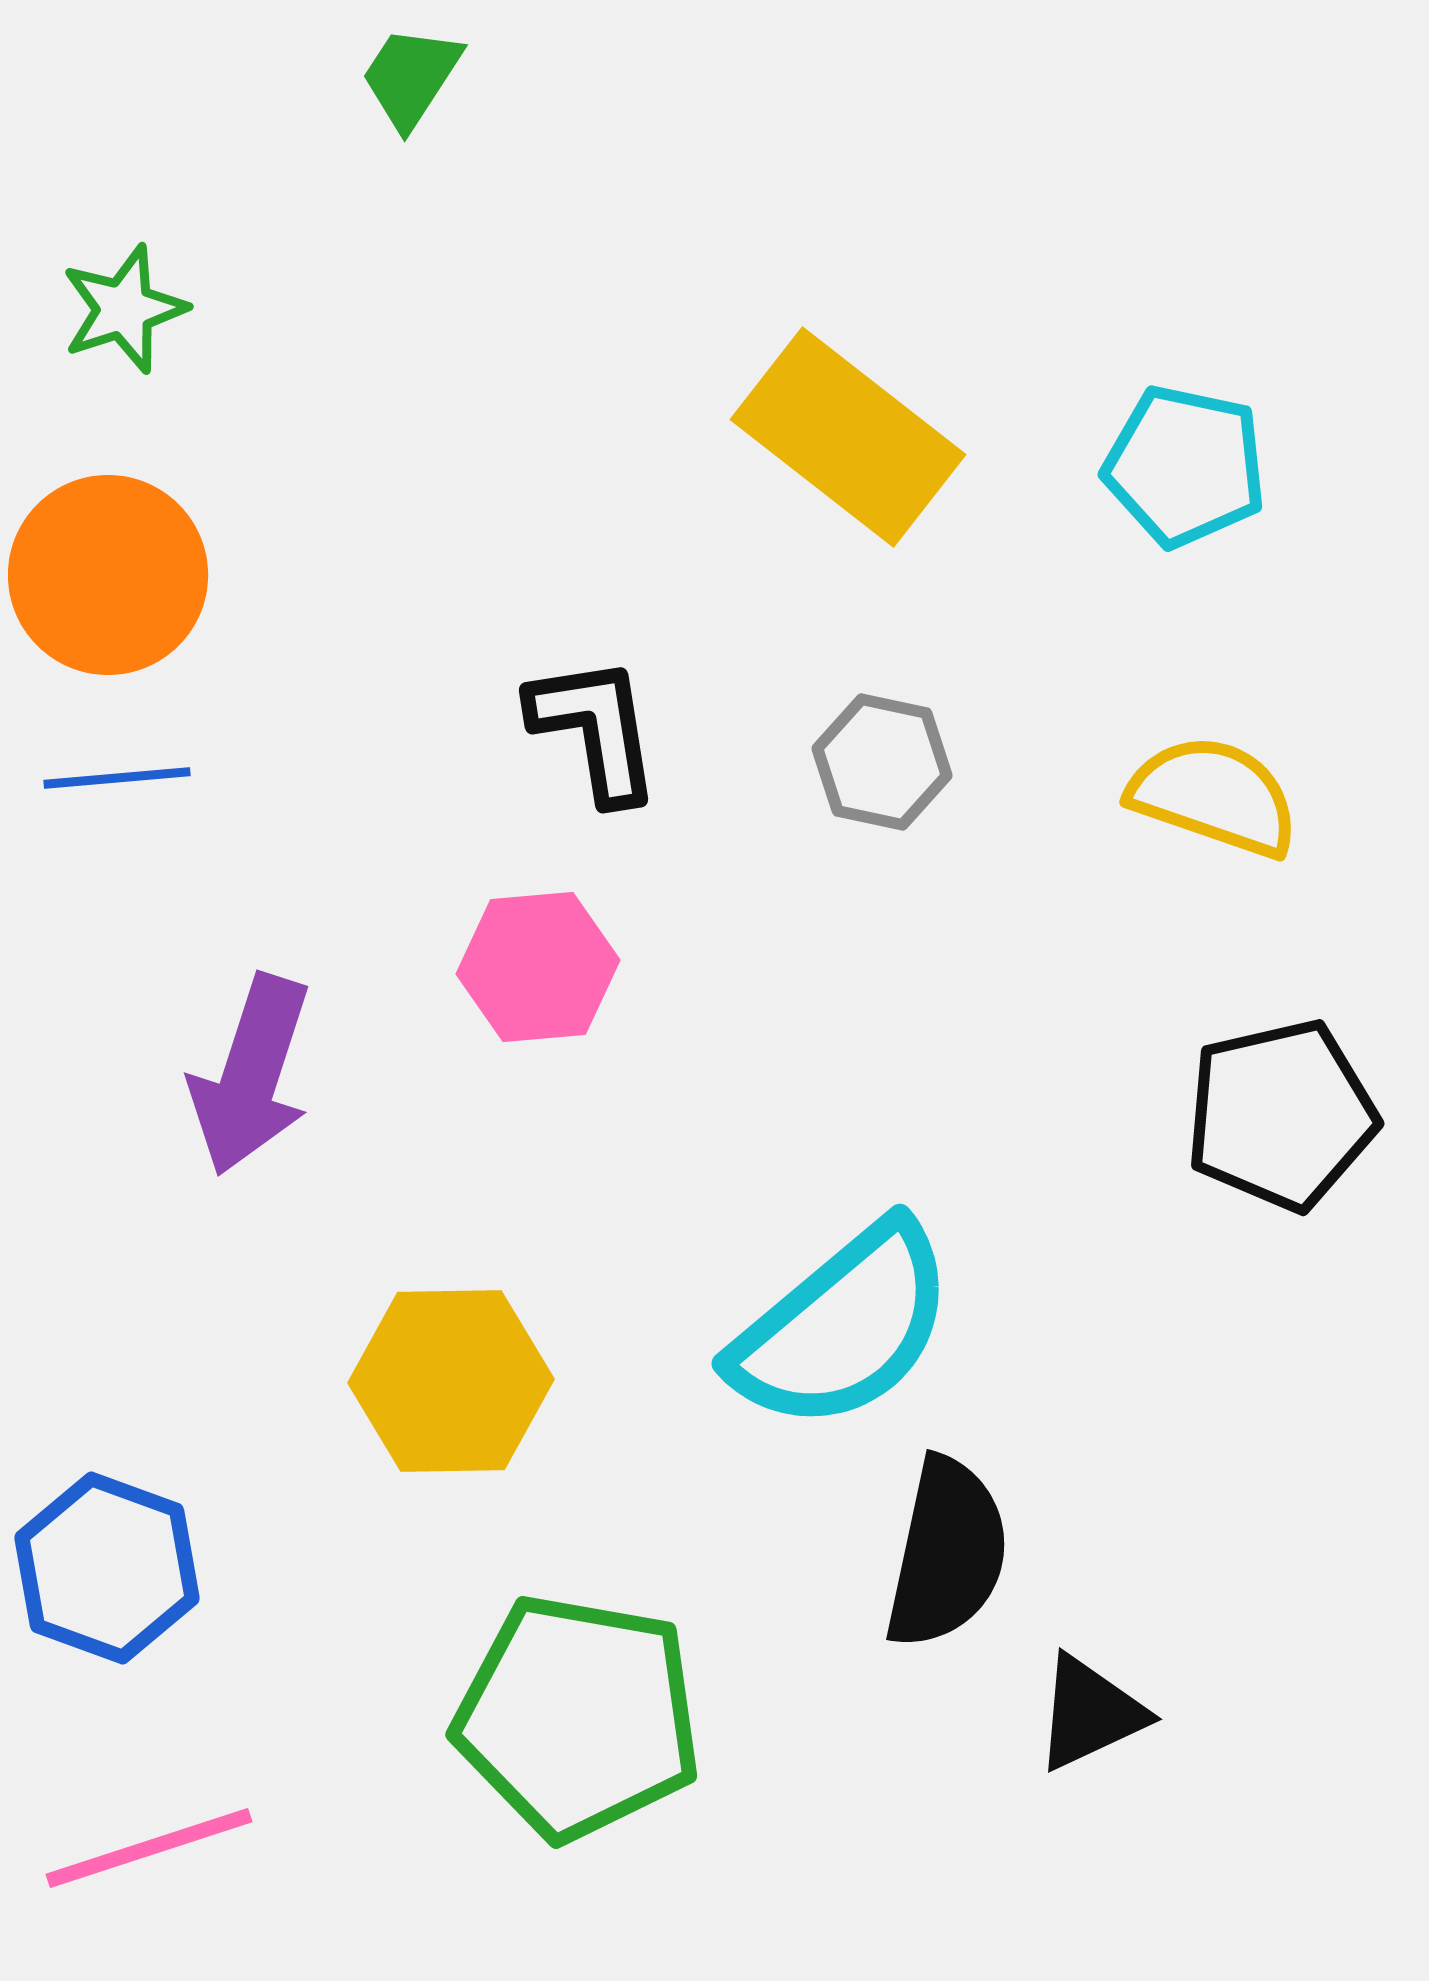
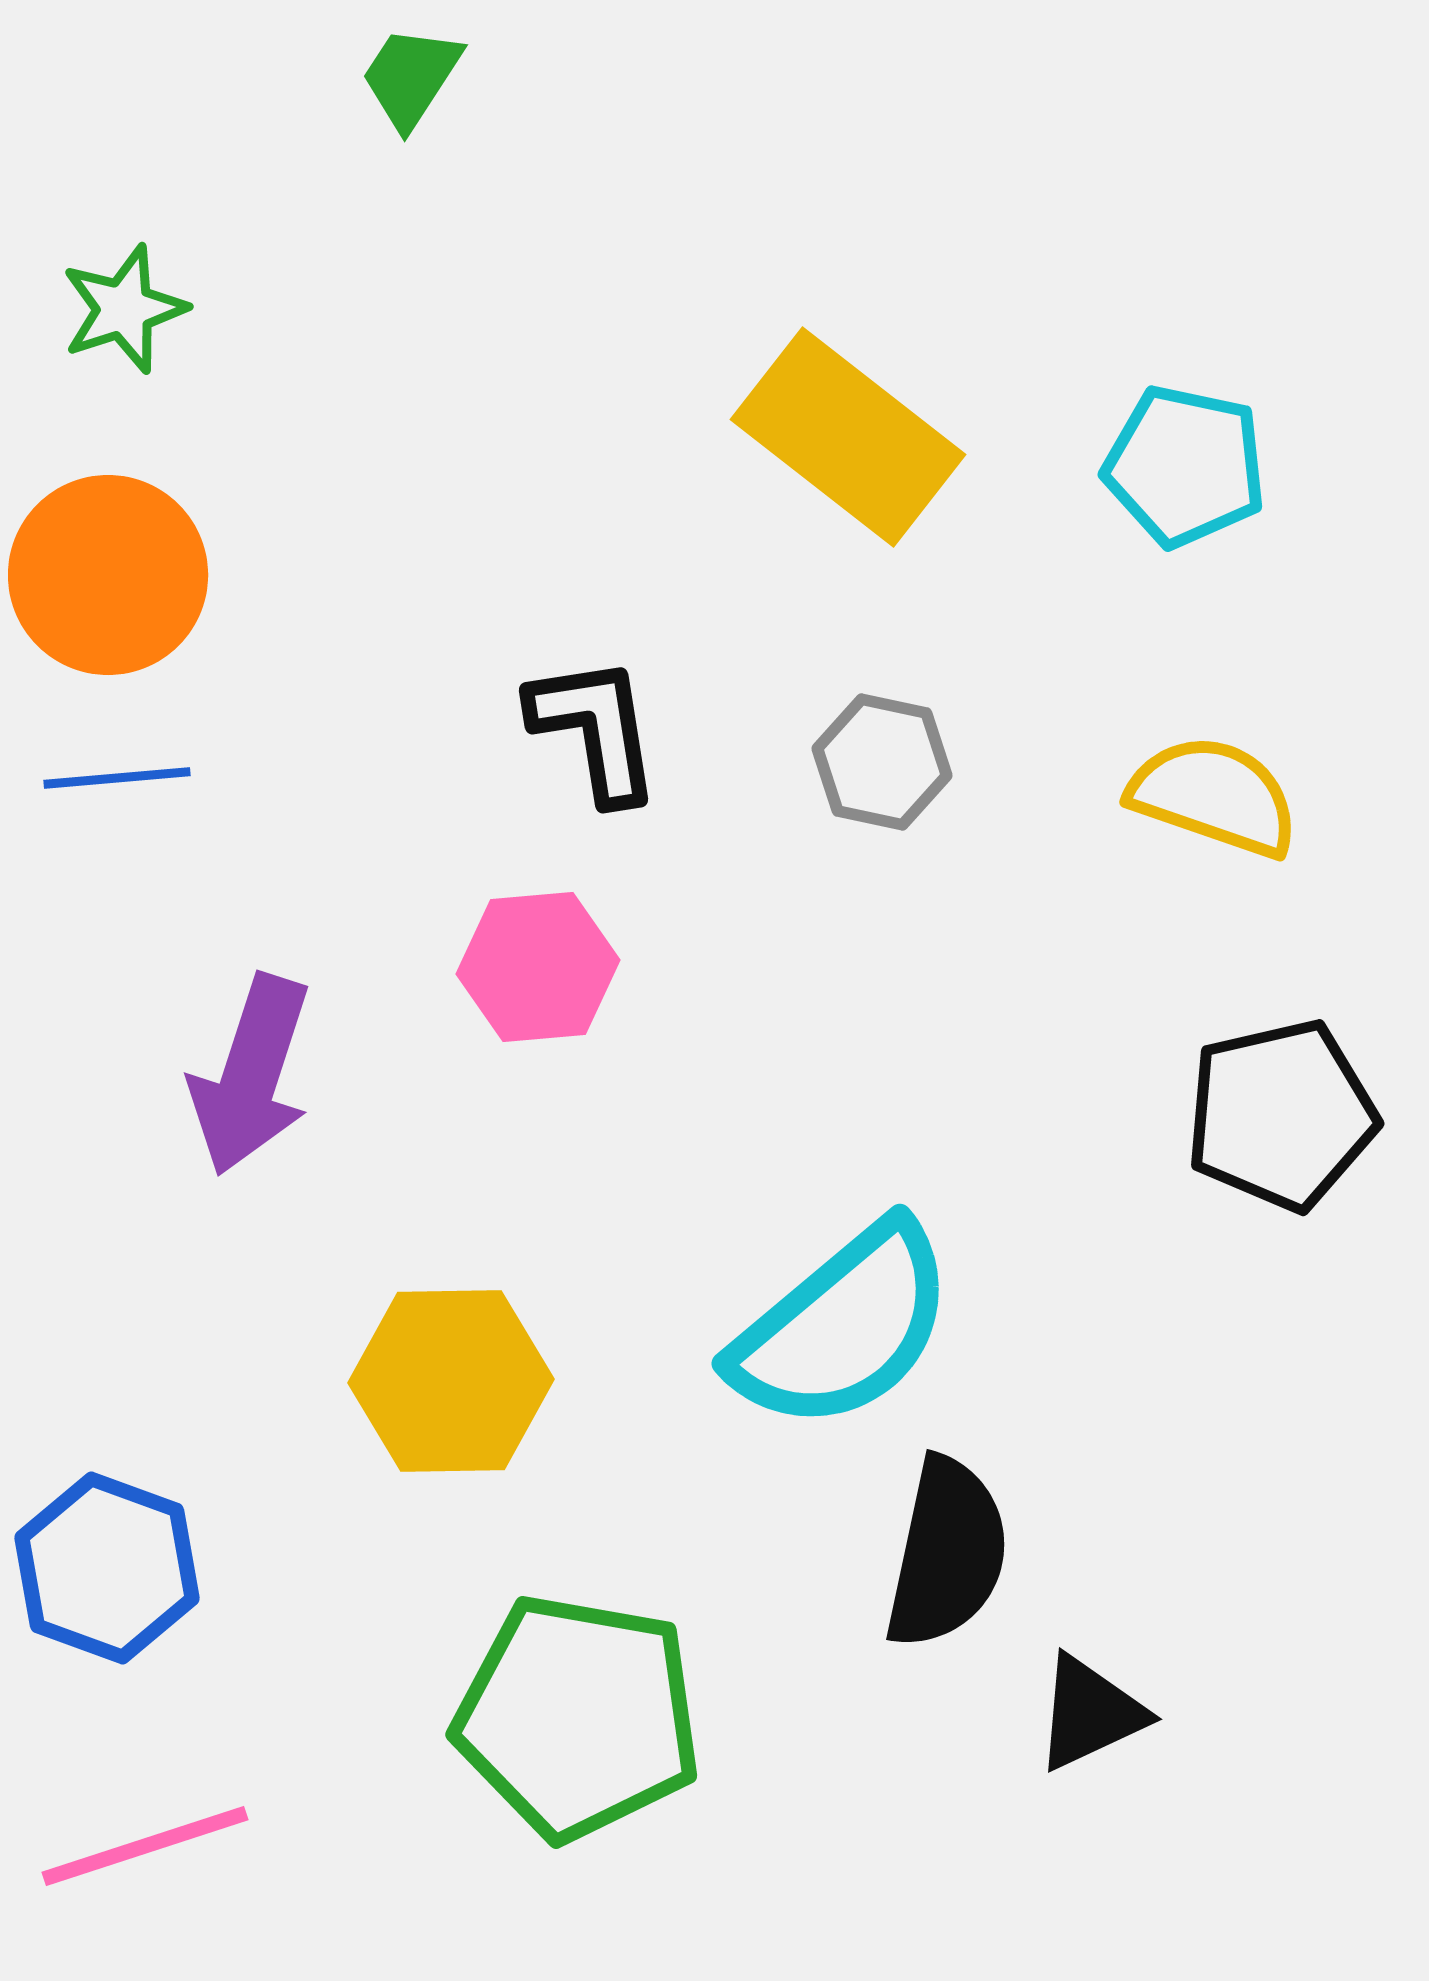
pink line: moved 4 px left, 2 px up
